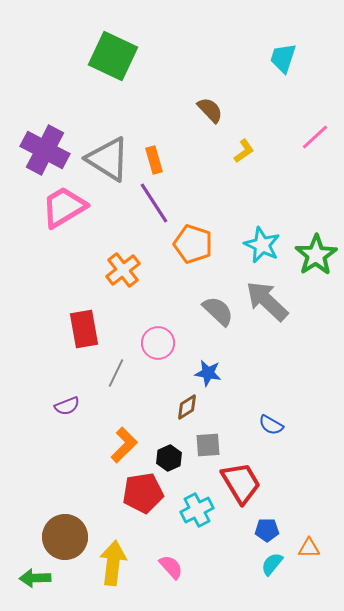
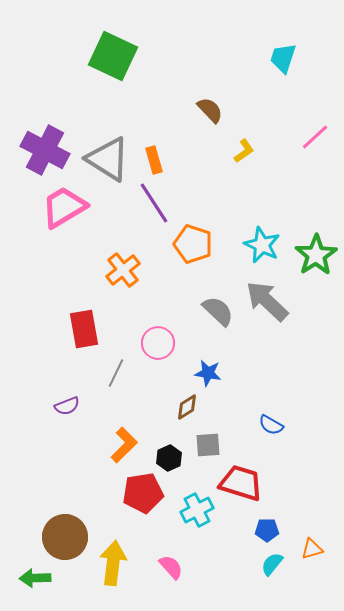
red trapezoid: rotated 42 degrees counterclockwise
orange triangle: moved 3 px right, 1 px down; rotated 15 degrees counterclockwise
